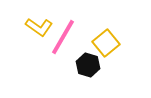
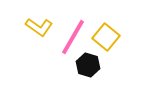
pink line: moved 10 px right
yellow square: moved 6 px up; rotated 12 degrees counterclockwise
